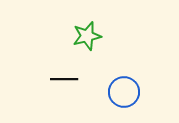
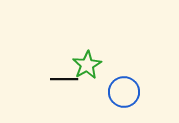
green star: moved 29 px down; rotated 16 degrees counterclockwise
